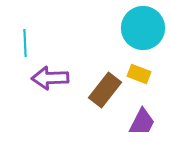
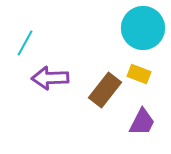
cyan line: rotated 32 degrees clockwise
